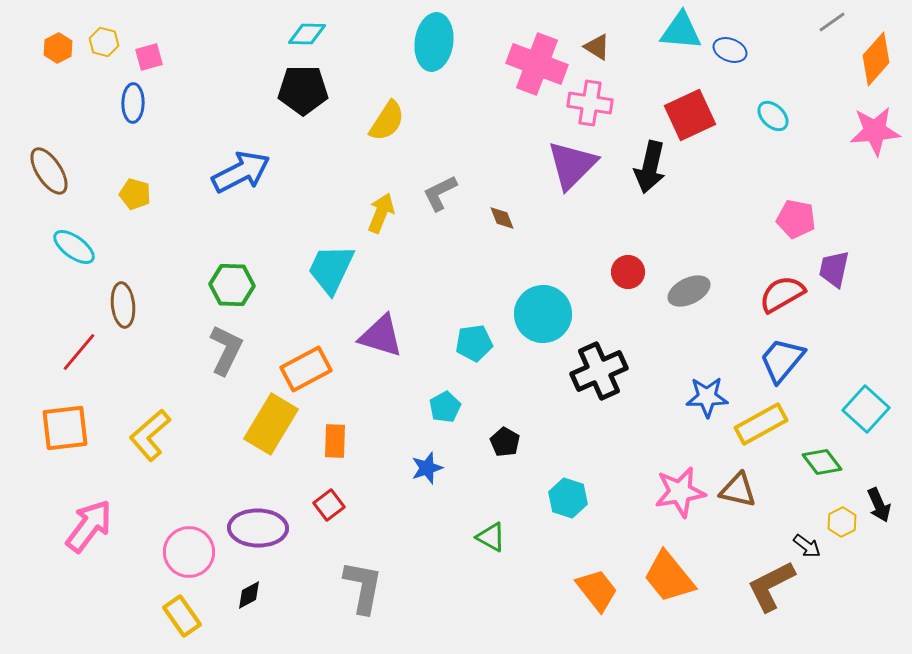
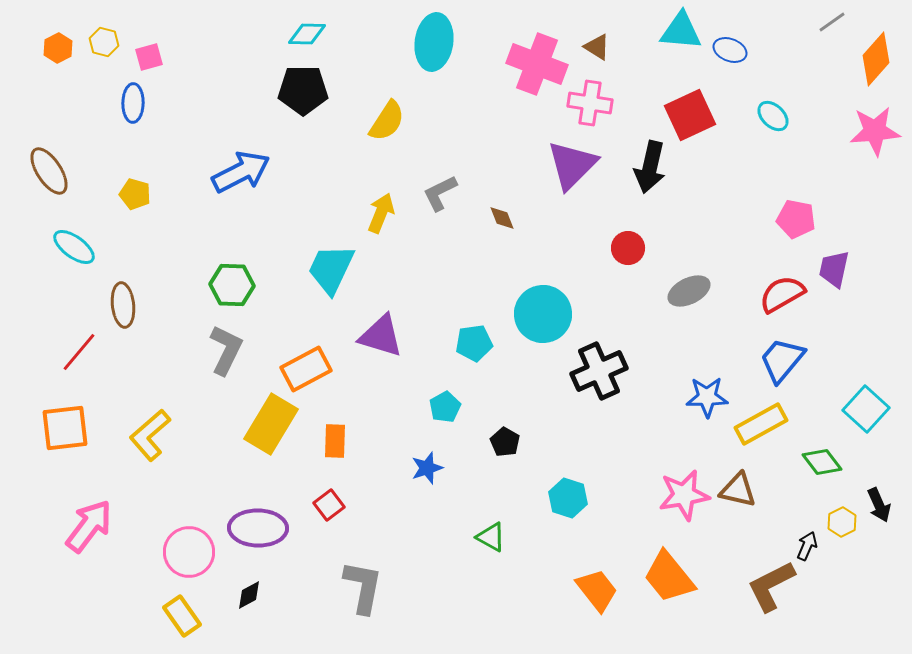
red circle at (628, 272): moved 24 px up
pink star at (680, 492): moved 4 px right, 3 px down
black arrow at (807, 546): rotated 104 degrees counterclockwise
